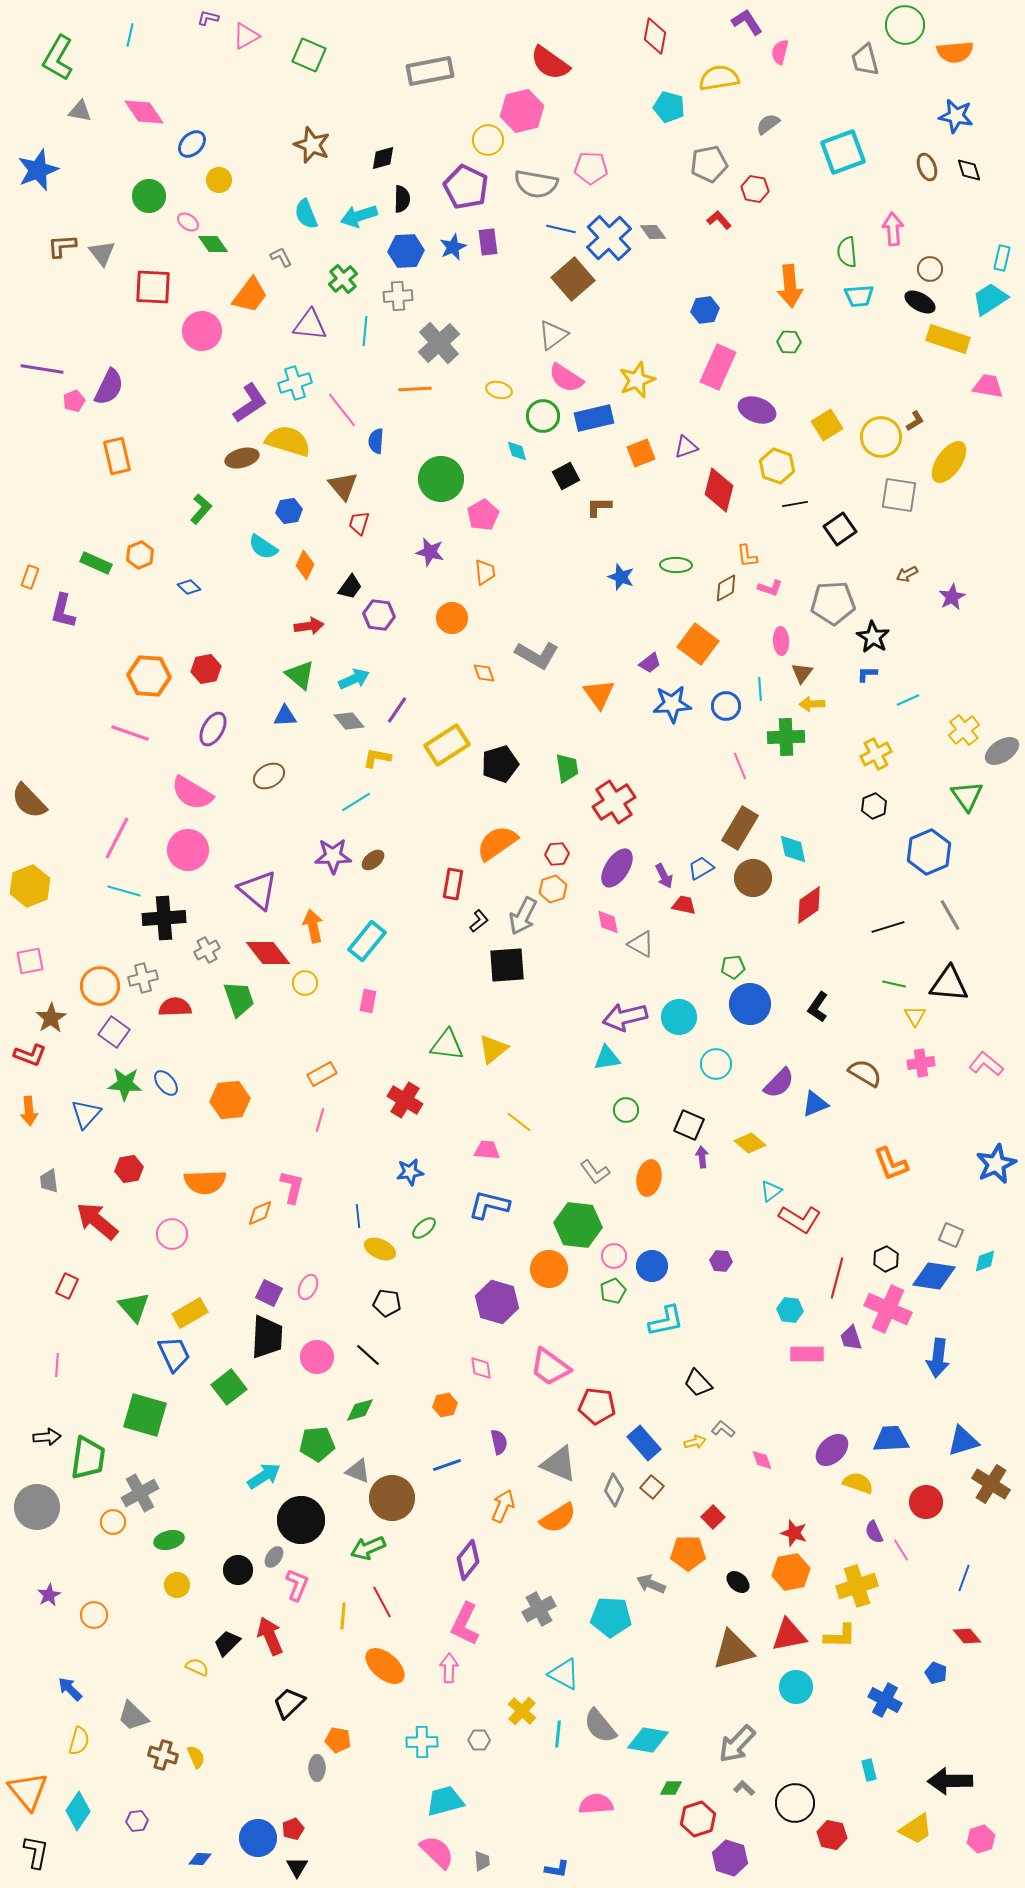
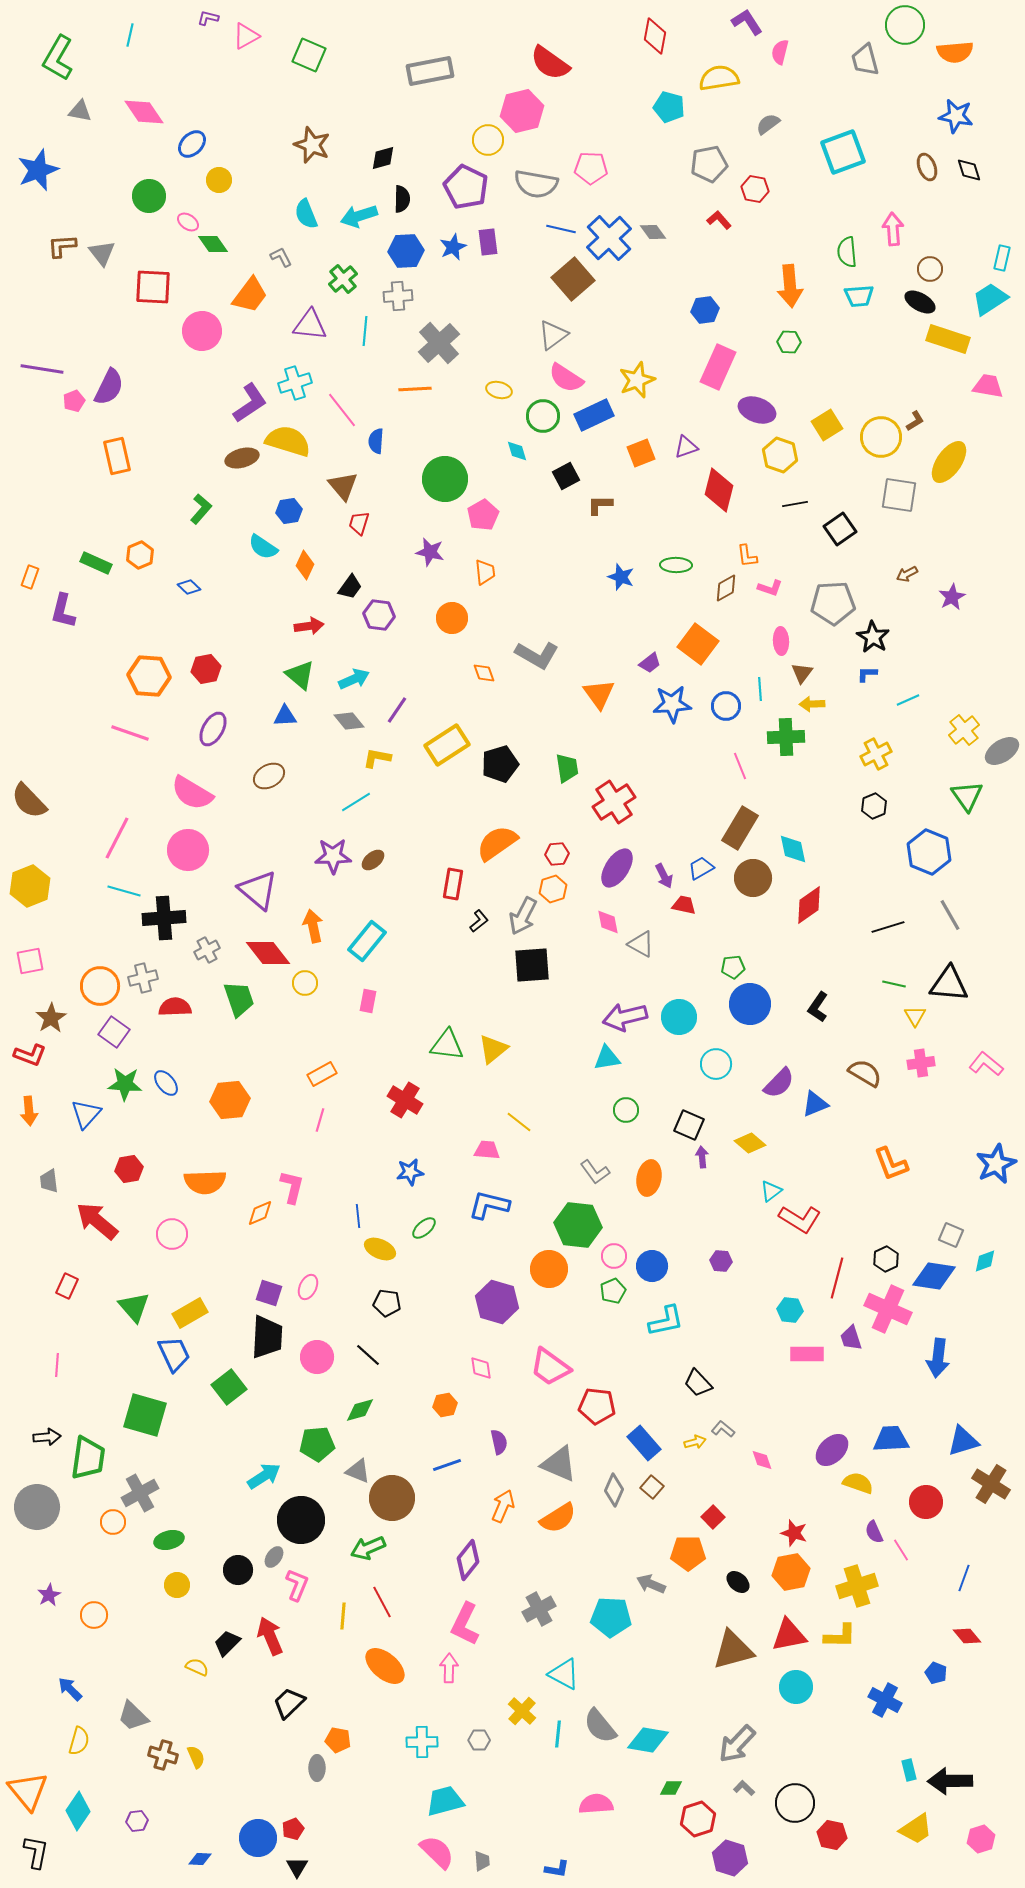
blue rectangle at (594, 418): moved 3 px up; rotated 12 degrees counterclockwise
yellow hexagon at (777, 466): moved 3 px right, 11 px up
green circle at (441, 479): moved 4 px right
brown L-shape at (599, 507): moved 1 px right, 2 px up
blue hexagon at (929, 852): rotated 15 degrees counterclockwise
black square at (507, 965): moved 25 px right
purple square at (269, 1293): rotated 8 degrees counterclockwise
cyan rectangle at (869, 1770): moved 40 px right
